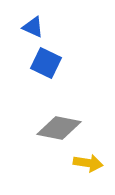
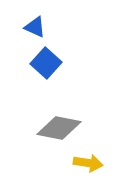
blue triangle: moved 2 px right
blue square: rotated 16 degrees clockwise
